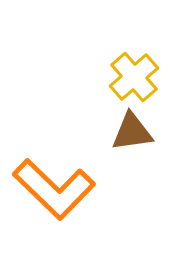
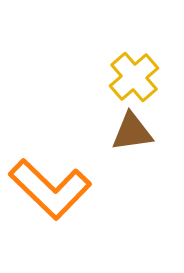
orange L-shape: moved 4 px left
